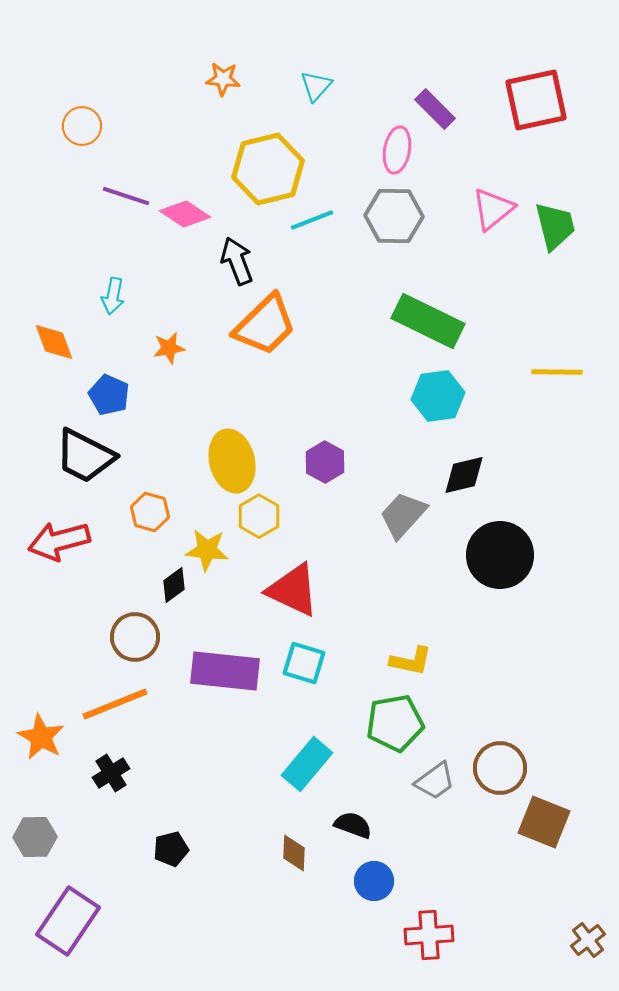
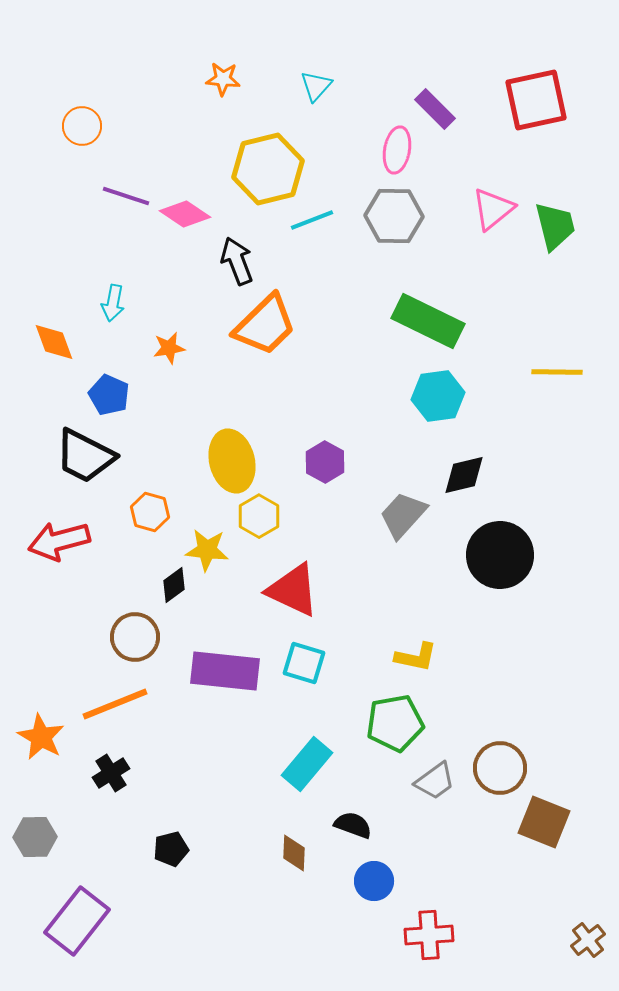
cyan arrow at (113, 296): moved 7 px down
yellow L-shape at (411, 661): moved 5 px right, 4 px up
purple rectangle at (68, 921): moved 9 px right; rotated 4 degrees clockwise
